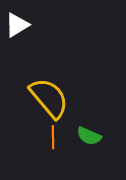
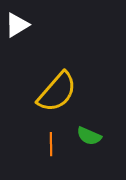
yellow semicircle: moved 8 px right, 6 px up; rotated 81 degrees clockwise
orange line: moved 2 px left, 7 px down
